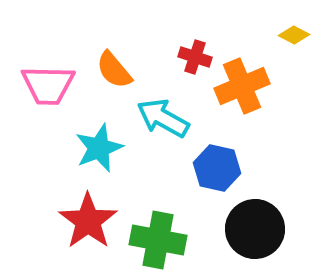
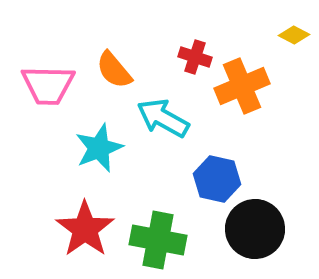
blue hexagon: moved 11 px down
red star: moved 3 px left, 8 px down
